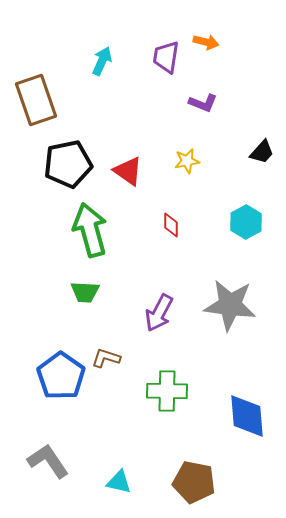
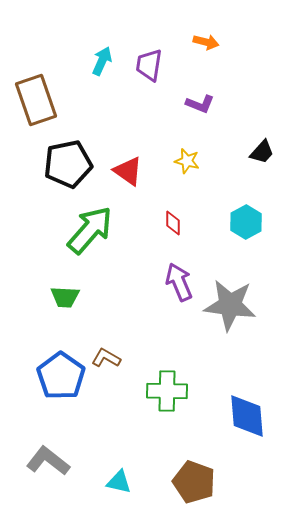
purple trapezoid: moved 17 px left, 8 px down
purple L-shape: moved 3 px left, 1 px down
yellow star: rotated 25 degrees clockwise
red diamond: moved 2 px right, 2 px up
green arrow: rotated 56 degrees clockwise
green trapezoid: moved 20 px left, 5 px down
purple arrow: moved 20 px right, 31 px up; rotated 129 degrees clockwise
brown L-shape: rotated 12 degrees clockwise
gray L-shape: rotated 18 degrees counterclockwise
brown pentagon: rotated 9 degrees clockwise
